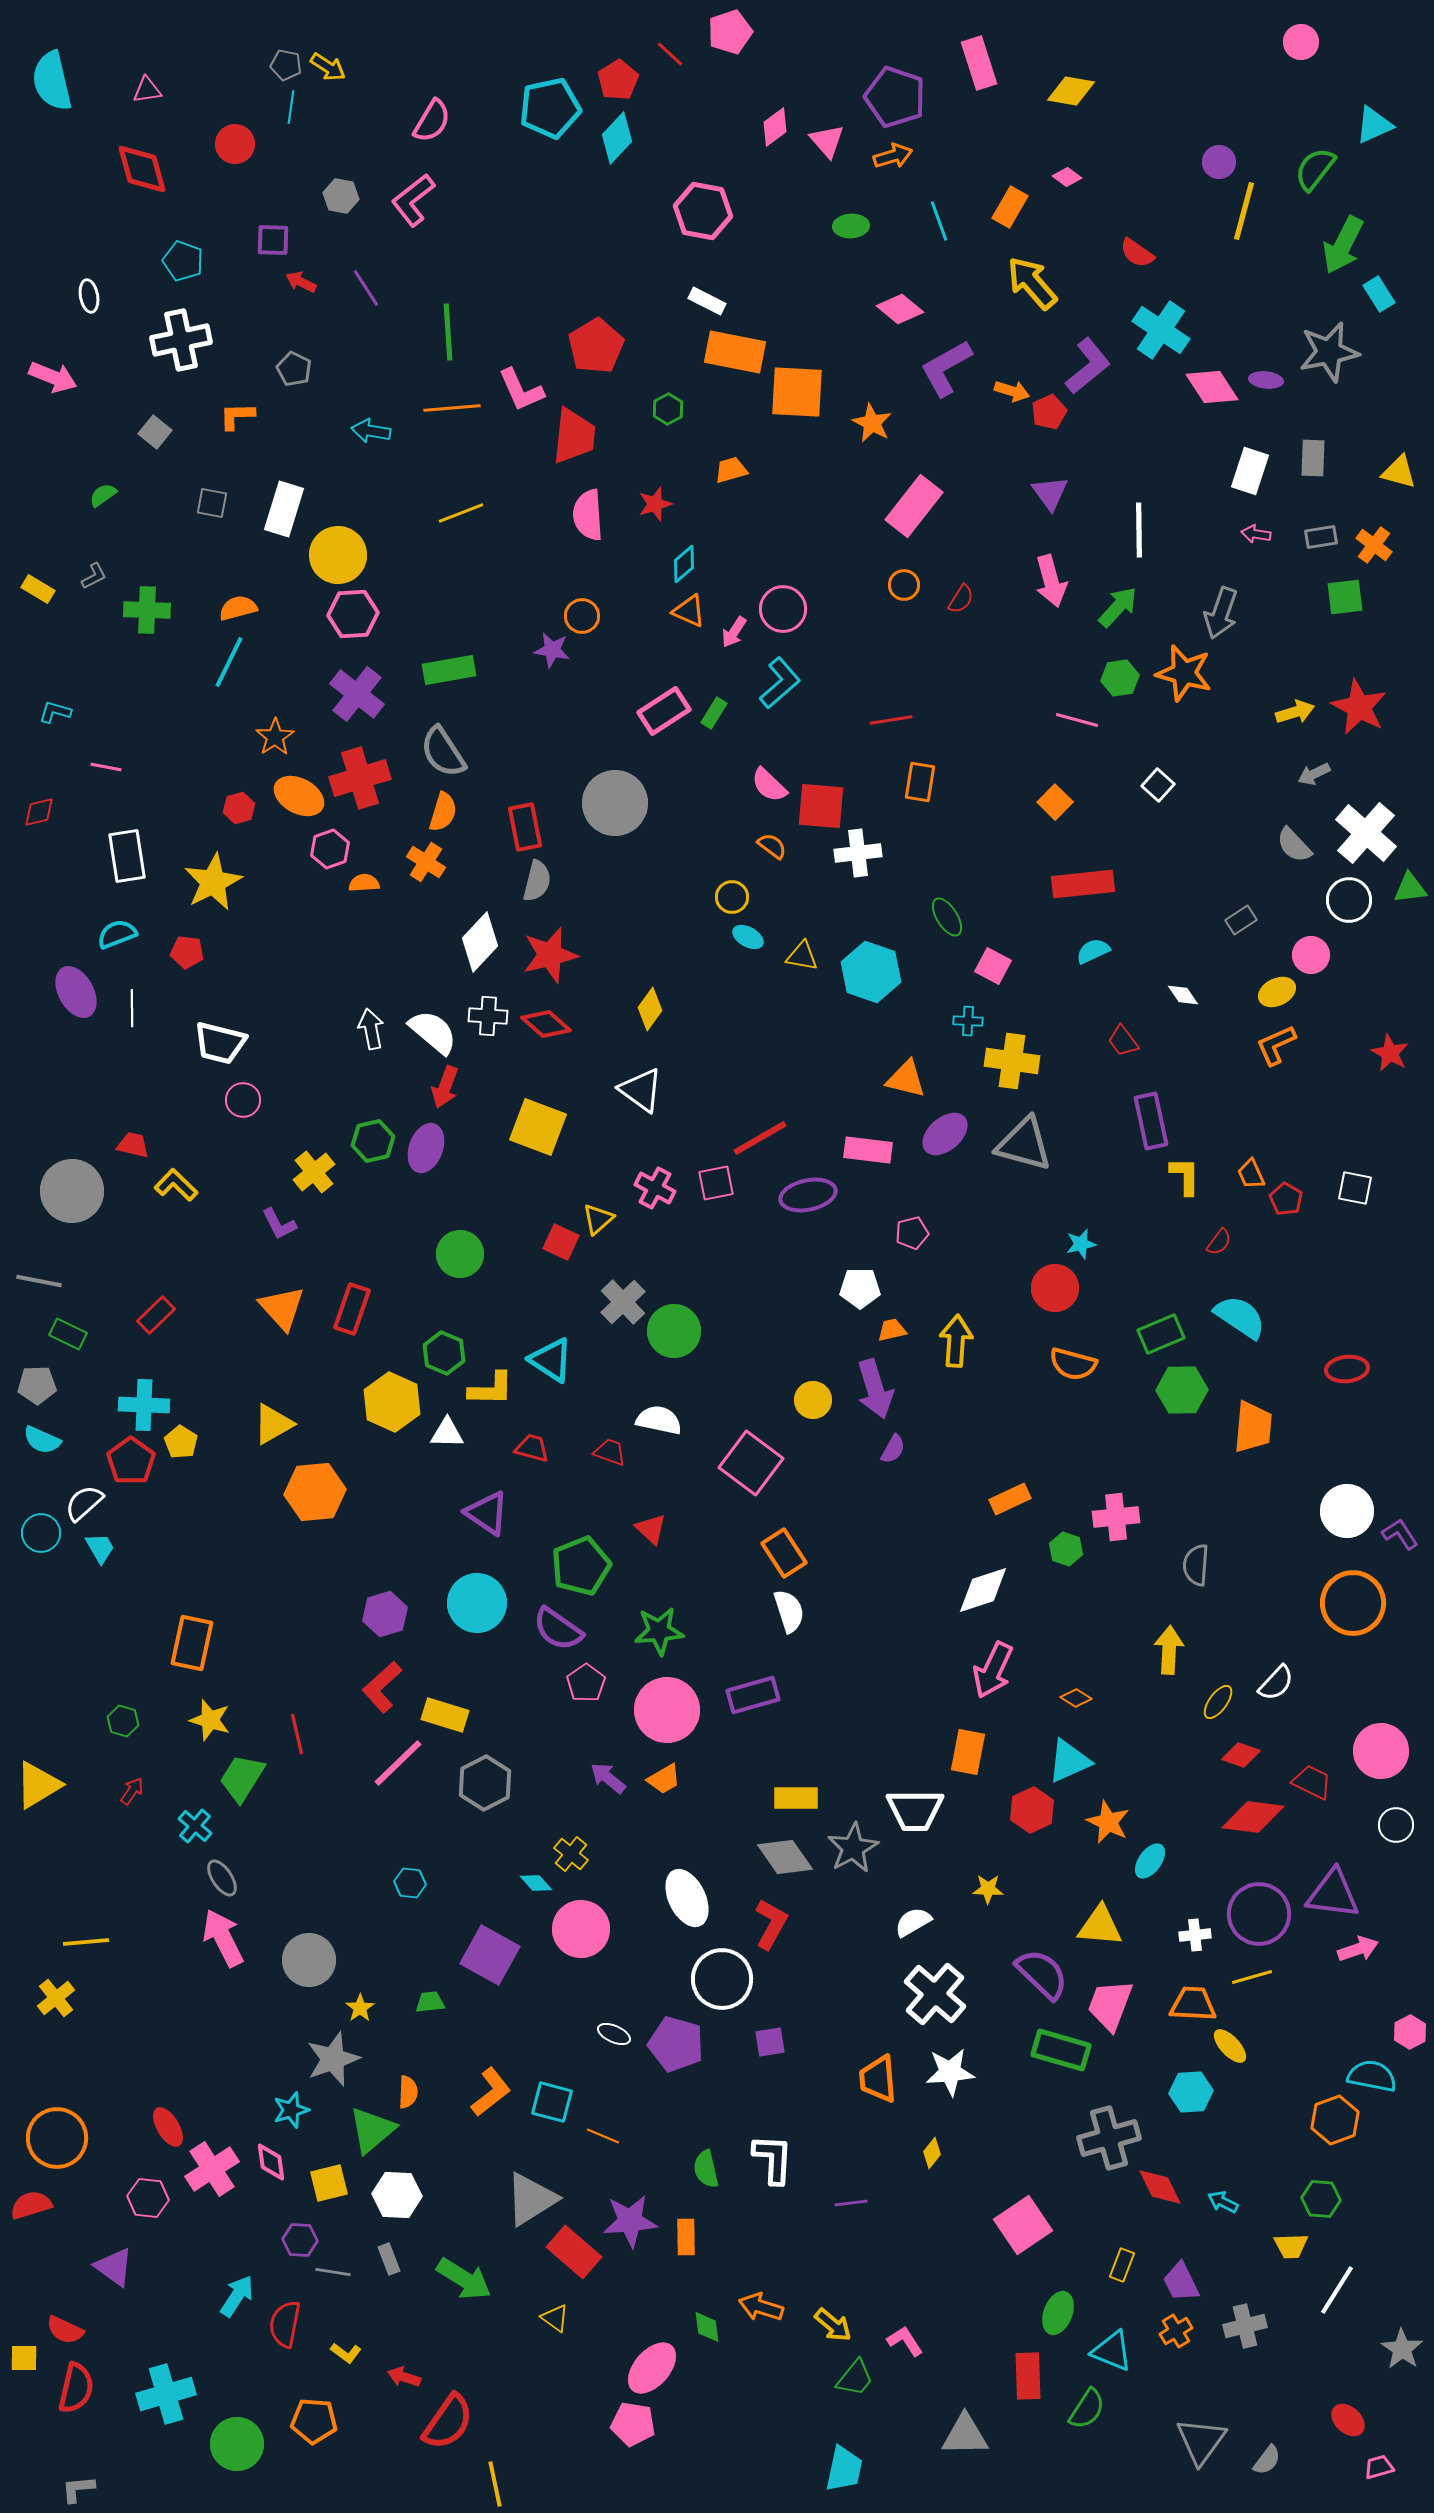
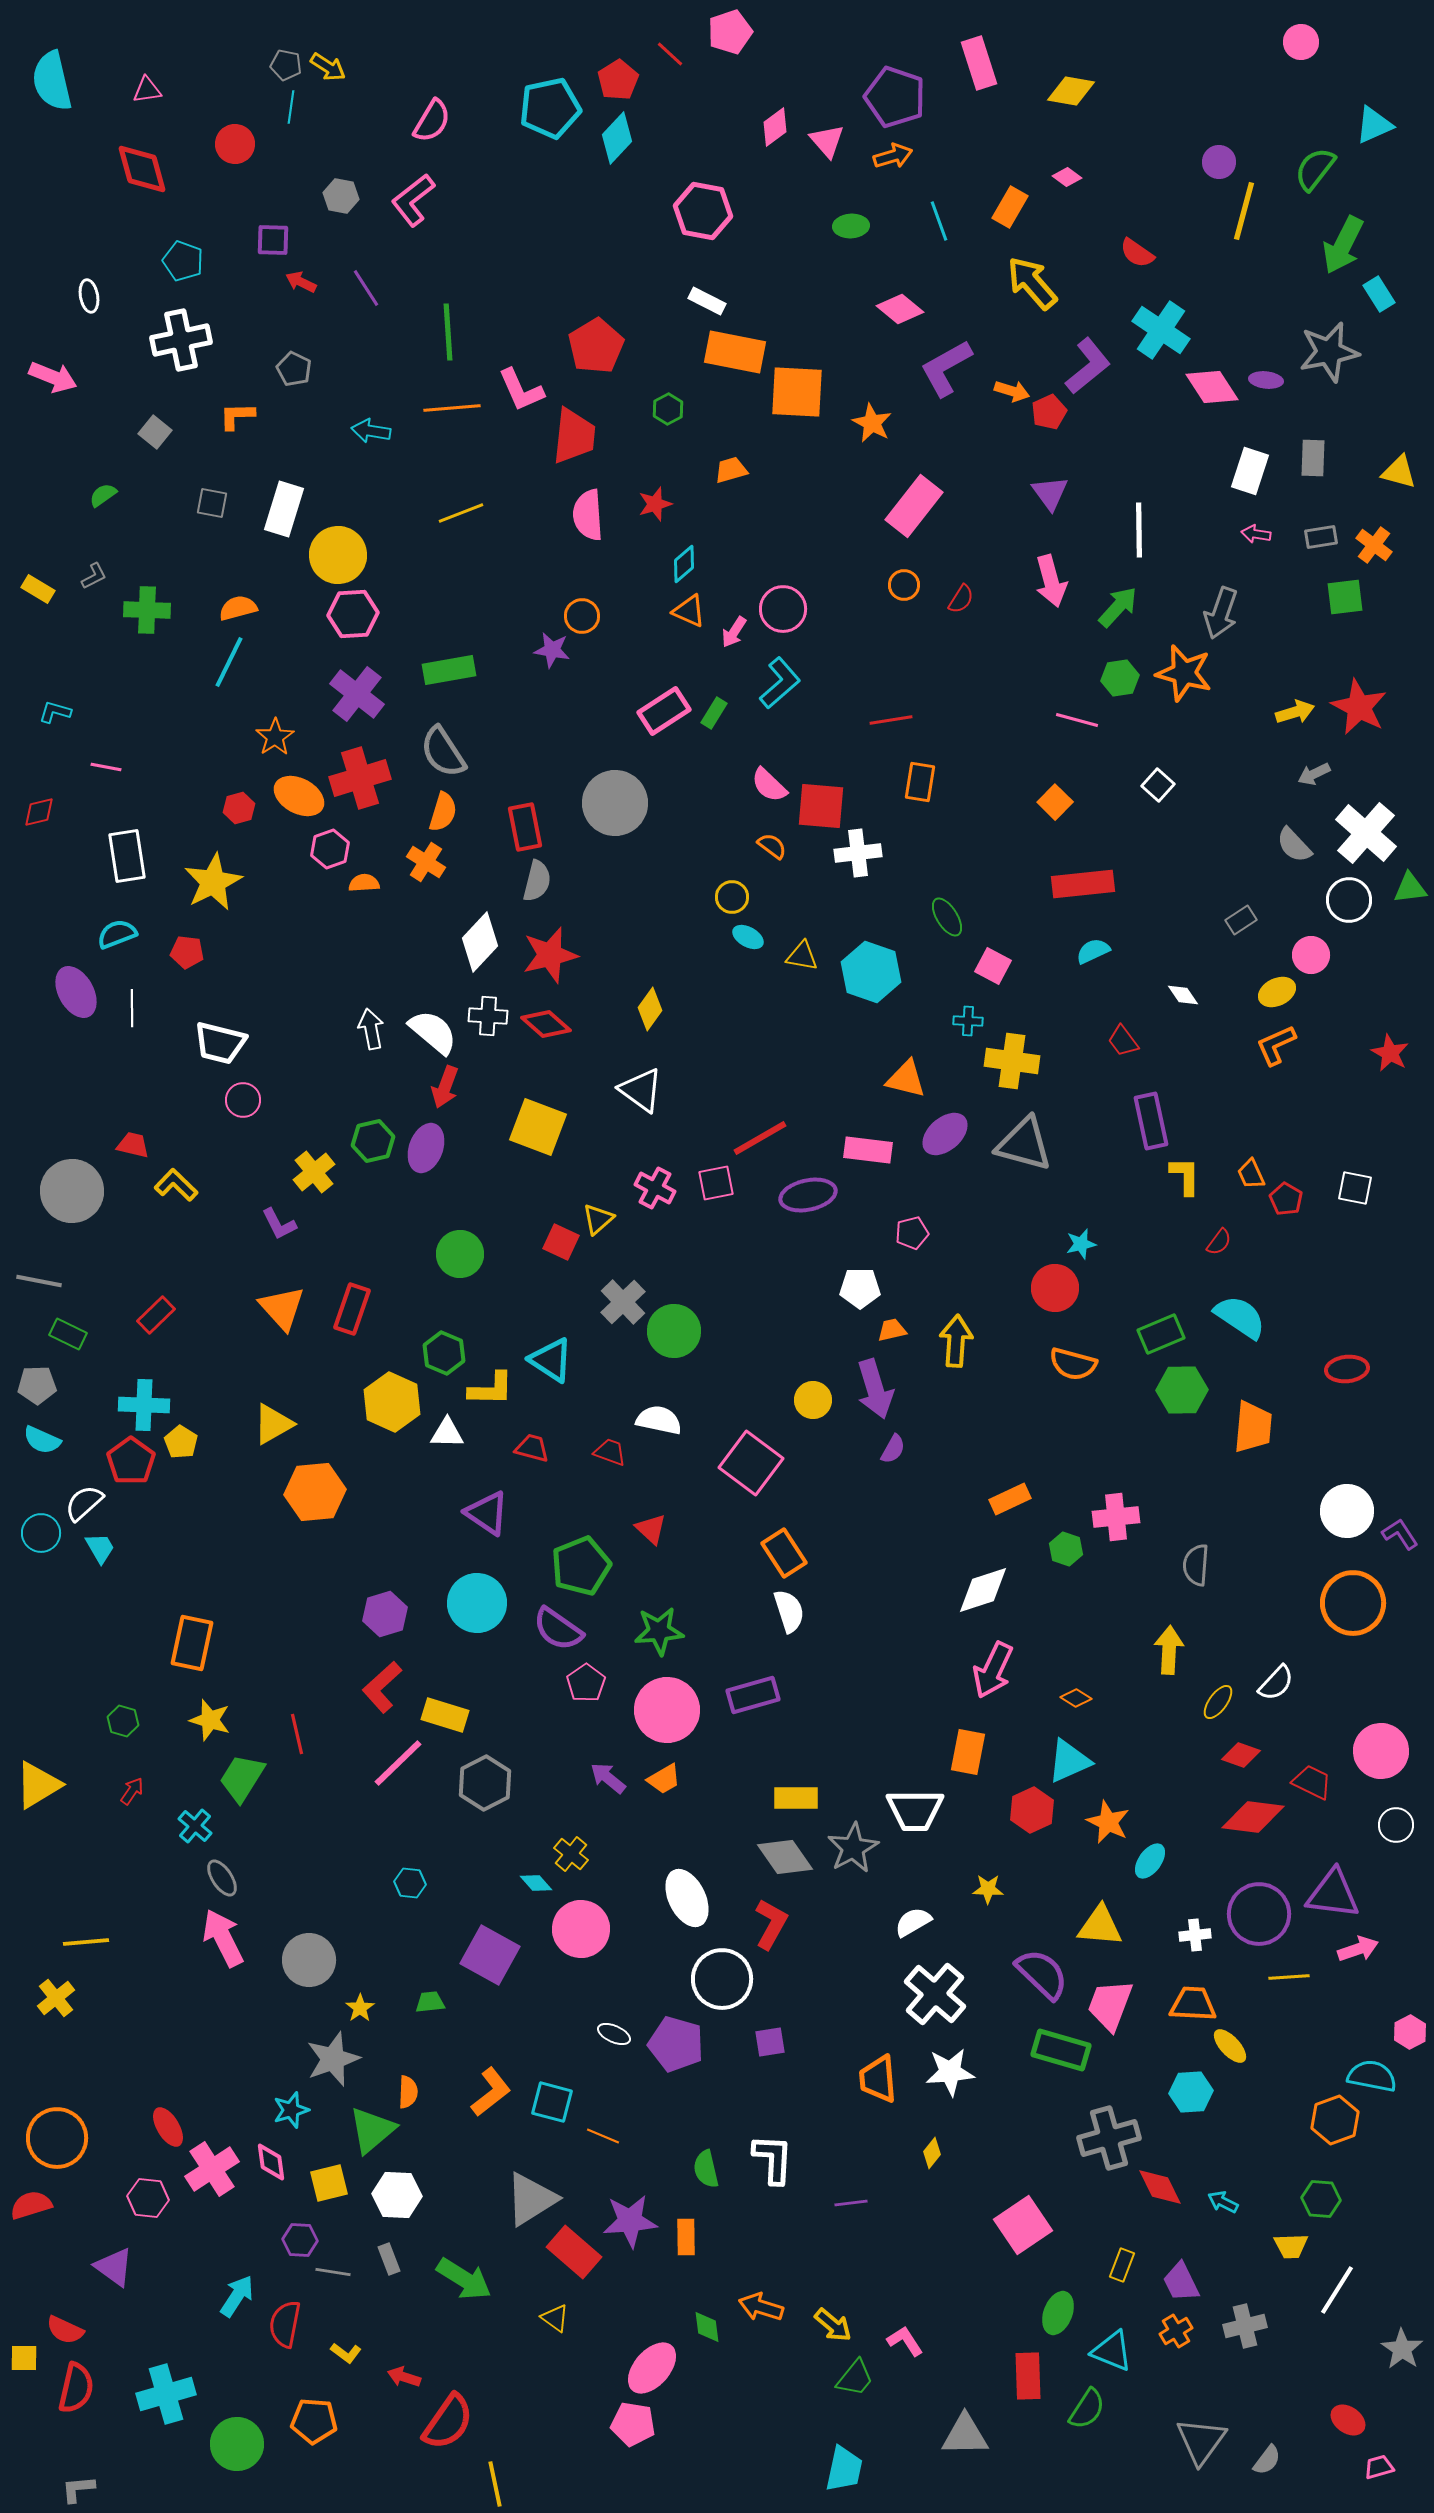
yellow line at (1252, 1977): moved 37 px right; rotated 12 degrees clockwise
red ellipse at (1348, 2420): rotated 8 degrees counterclockwise
